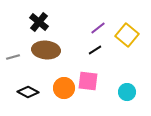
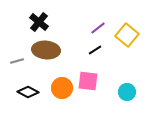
gray line: moved 4 px right, 4 px down
orange circle: moved 2 px left
